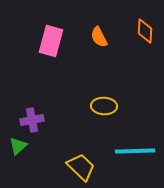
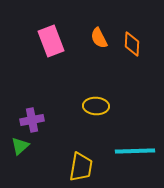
orange diamond: moved 13 px left, 13 px down
orange semicircle: moved 1 px down
pink rectangle: rotated 36 degrees counterclockwise
yellow ellipse: moved 8 px left
green triangle: moved 2 px right
yellow trapezoid: rotated 56 degrees clockwise
